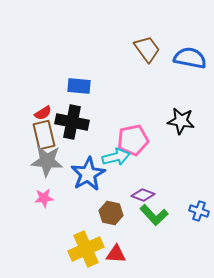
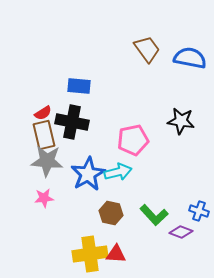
cyan arrow: moved 2 px right, 15 px down
purple diamond: moved 38 px right, 37 px down
yellow cross: moved 4 px right, 5 px down; rotated 16 degrees clockwise
